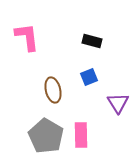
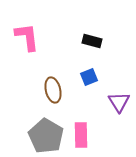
purple triangle: moved 1 px right, 1 px up
